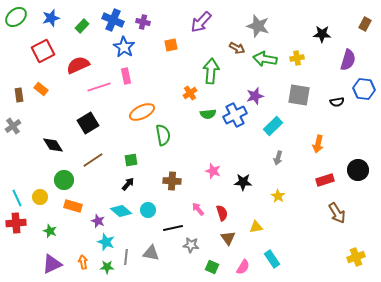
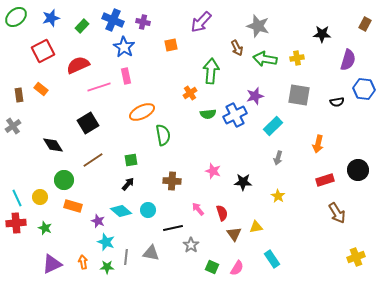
brown arrow at (237, 48): rotated 35 degrees clockwise
green star at (50, 231): moved 5 px left, 3 px up
brown triangle at (228, 238): moved 6 px right, 4 px up
gray star at (191, 245): rotated 28 degrees clockwise
pink semicircle at (243, 267): moved 6 px left, 1 px down
